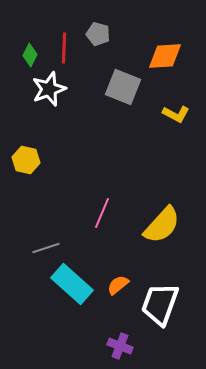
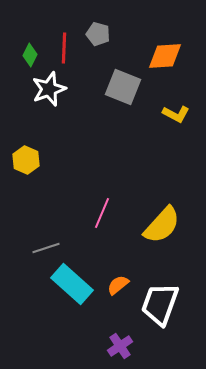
yellow hexagon: rotated 12 degrees clockwise
purple cross: rotated 35 degrees clockwise
